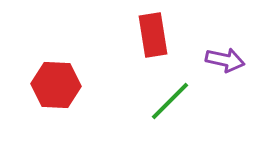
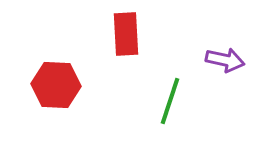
red rectangle: moved 27 px left, 1 px up; rotated 6 degrees clockwise
green line: rotated 27 degrees counterclockwise
